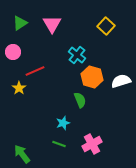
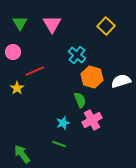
green triangle: rotated 28 degrees counterclockwise
yellow star: moved 2 px left
pink cross: moved 24 px up
